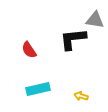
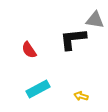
cyan rectangle: rotated 15 degrees counterclockwise
